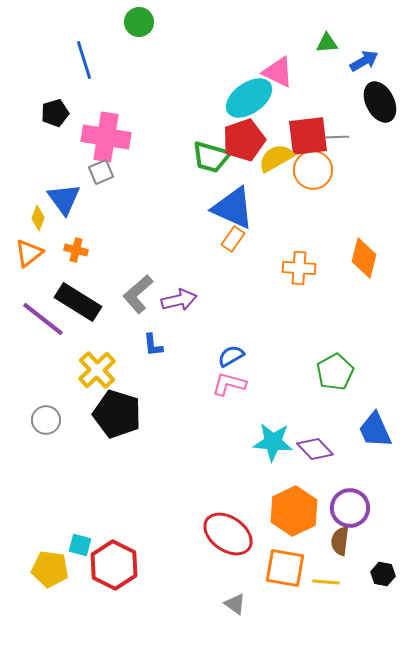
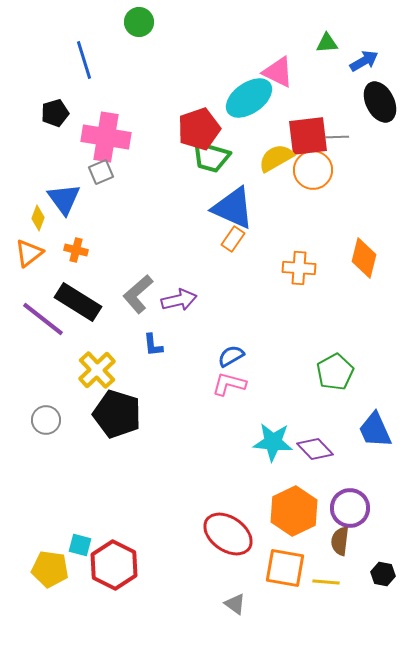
red pentagon at (244, 140): moved 45 px left, 11 px up
